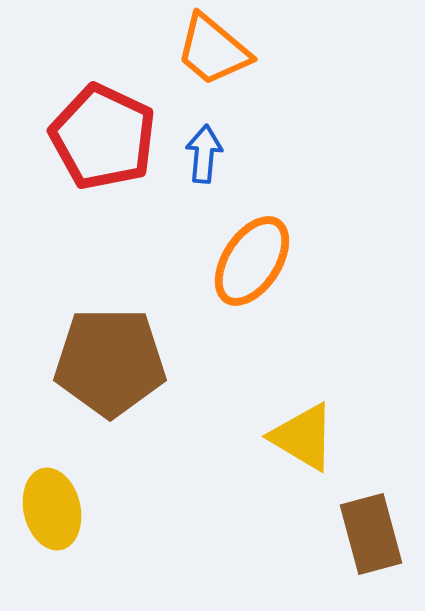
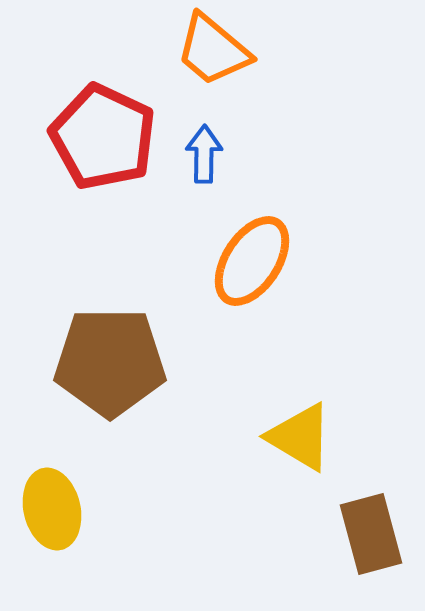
blue arrow: rotated 4 degrees counterclockwise
yellow triangle: moved 3 px left
